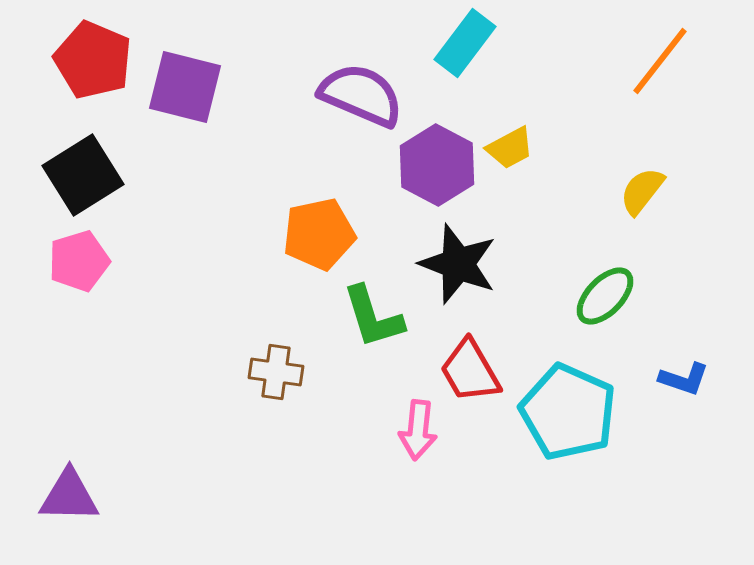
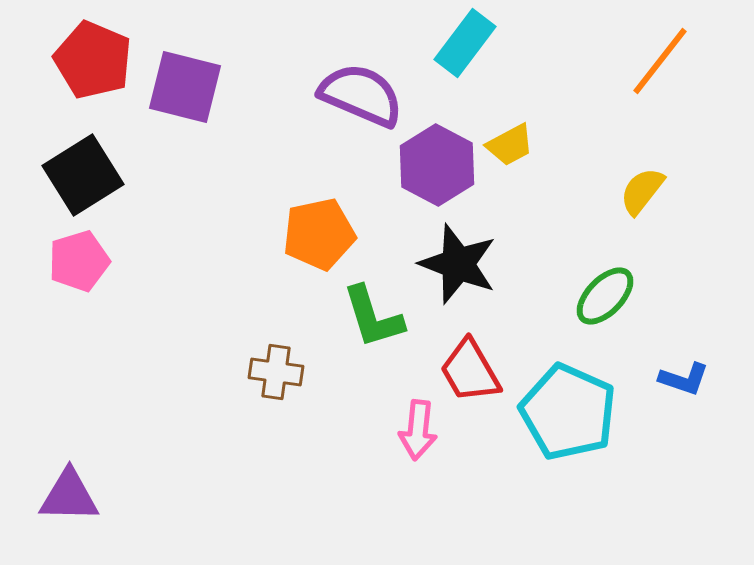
yellow trapezoid: moved 3 px up
